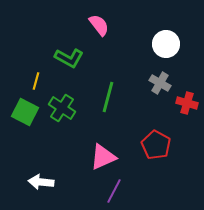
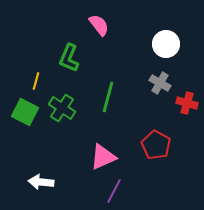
green L-shape: rotated 84 degrees clockwise
